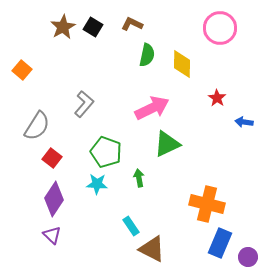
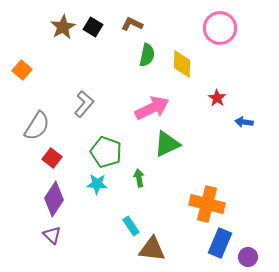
brown triangle: rotated 20 degrees counterclockwise
